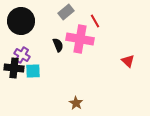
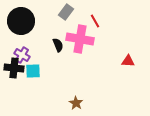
gray rectangle: rotated 14 degrees counterclockwise
red triangle: rotated 40 degrees counterclockwise
